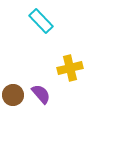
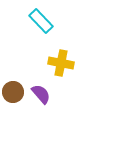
yellow cross: moved 9 px left, 5 px up; rotated 25 degrees clockwise
brown circle: moved 3 px up
